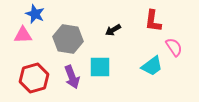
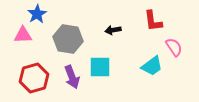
blue star: moved 2 px right; rotated 18 degrees clockwise
red L-shape: rotated 15 degrees counterclockwise
black arrow: rotated 21 degrees clockwise
